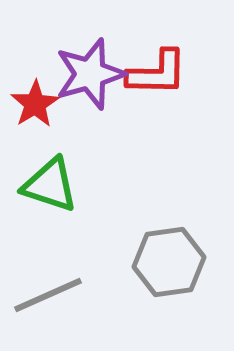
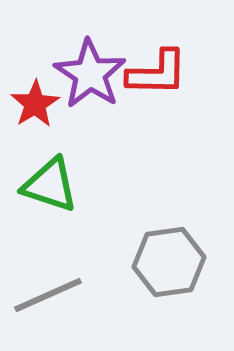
purple star: rotated 22 degrees counterclockwise
